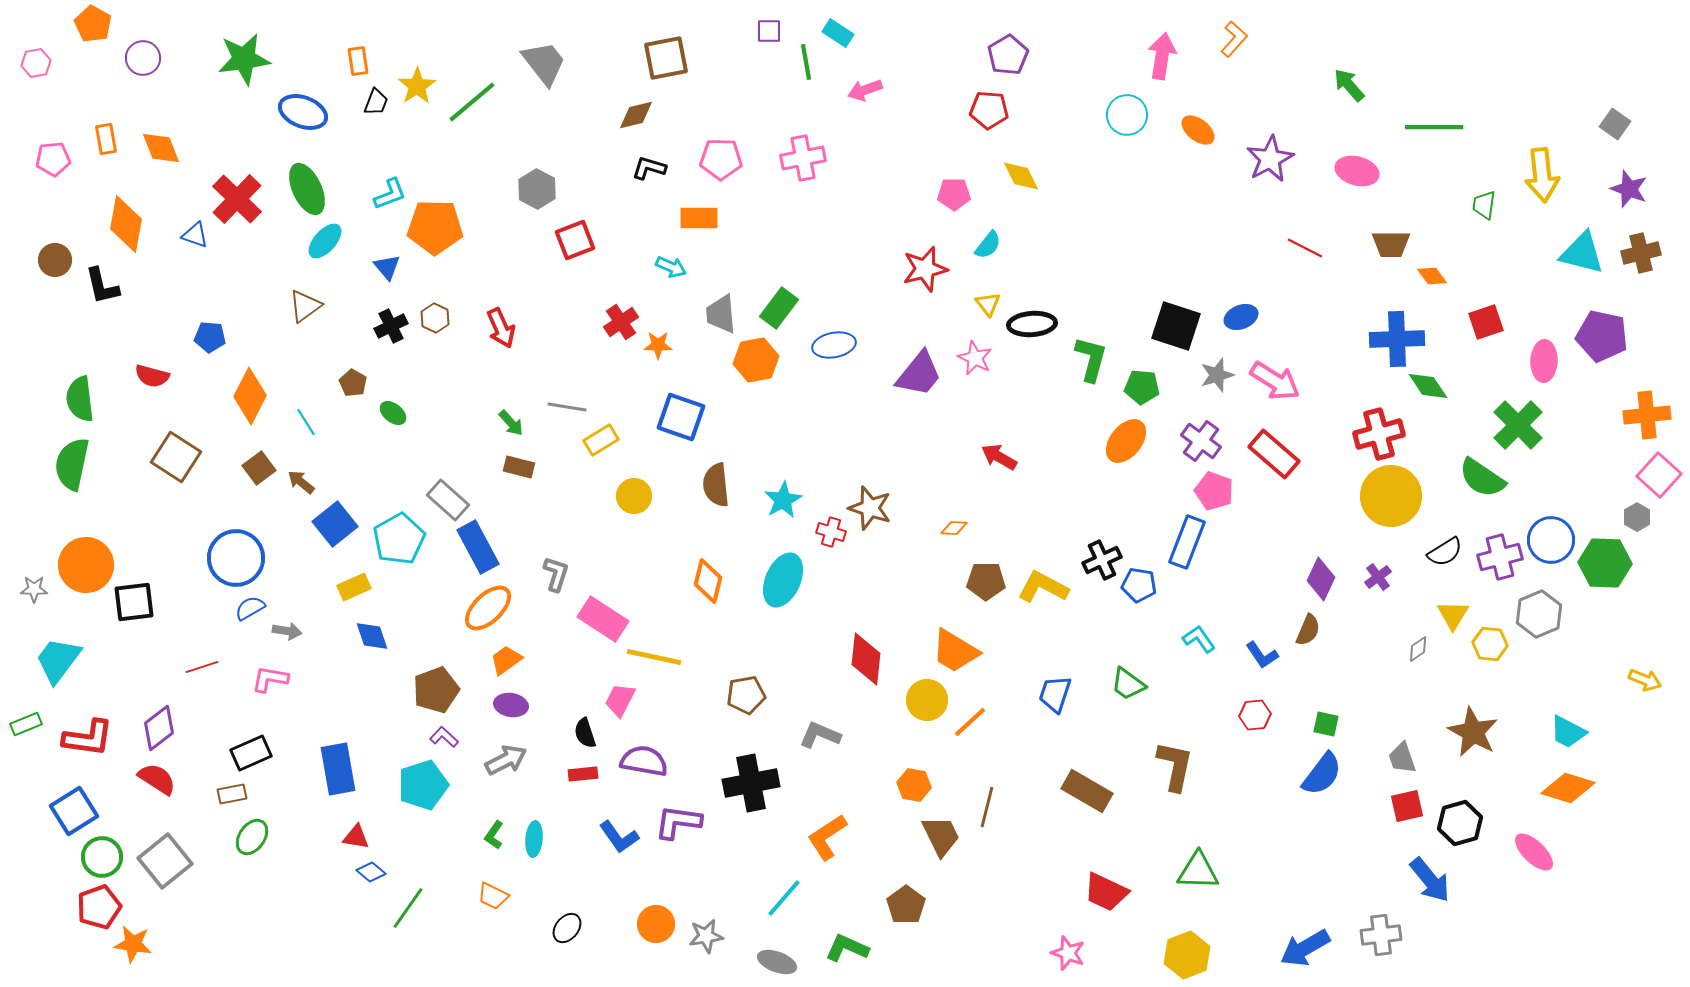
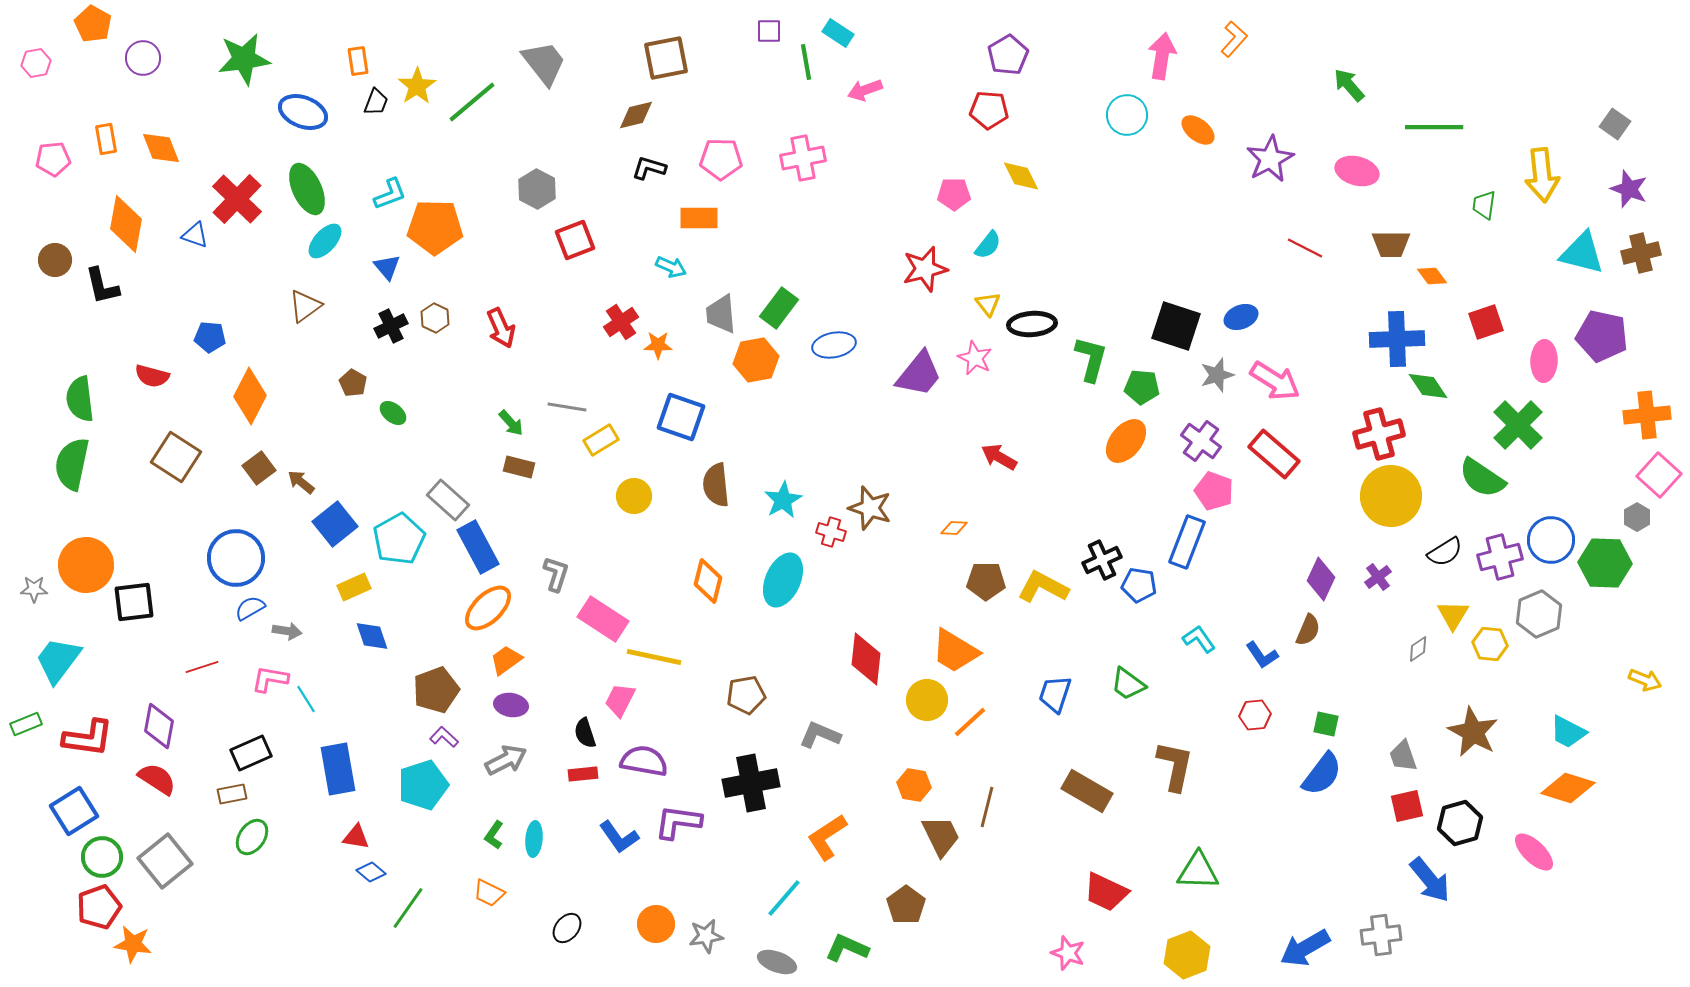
cyan line at (306, 422): moved 277 px down
purple diamond at (159, 728): moved 2 px up; rotated 42 degrees counterclockwise
gray trapezoid at (1402, 758): moved 1 px right, 2 px up
orange trapezoid at (493, 896): moved 4 px left, 3 px up
